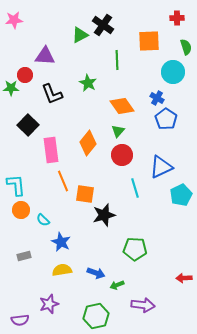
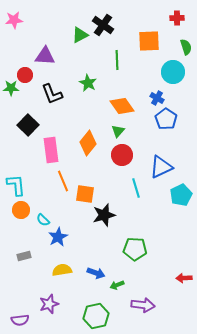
cyan line at (135, 188): moved 1 px right
blue star at (61, 242): moved 3 px left, 5 px up; rotated 18 degrees clockwise
